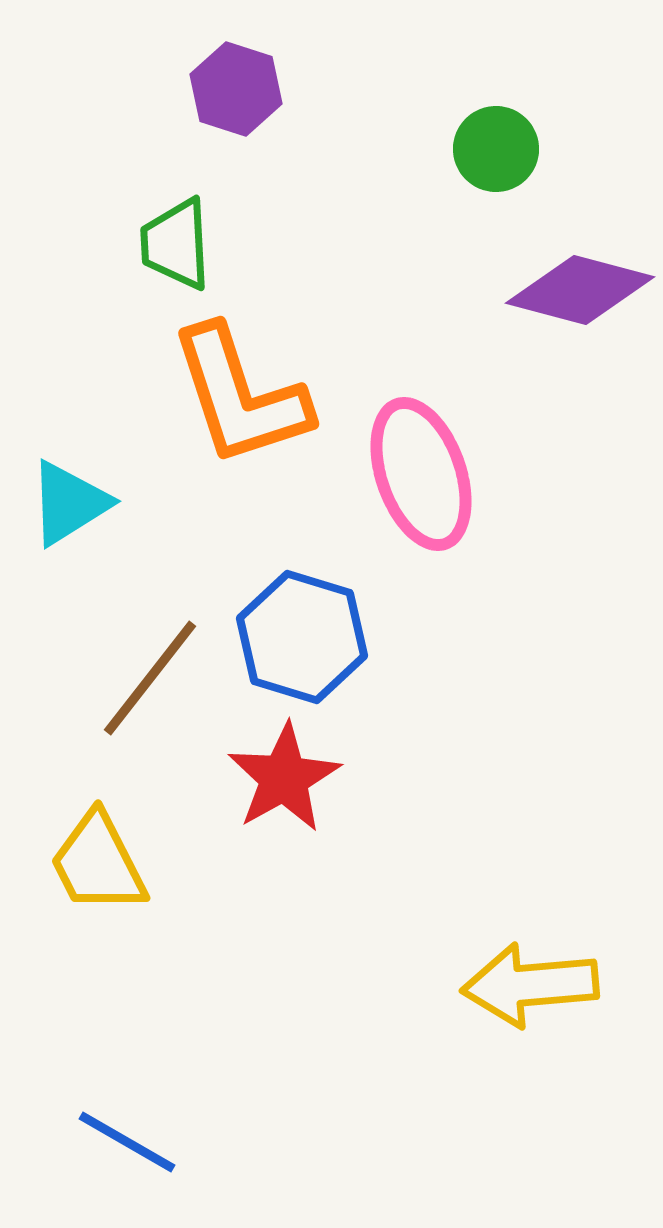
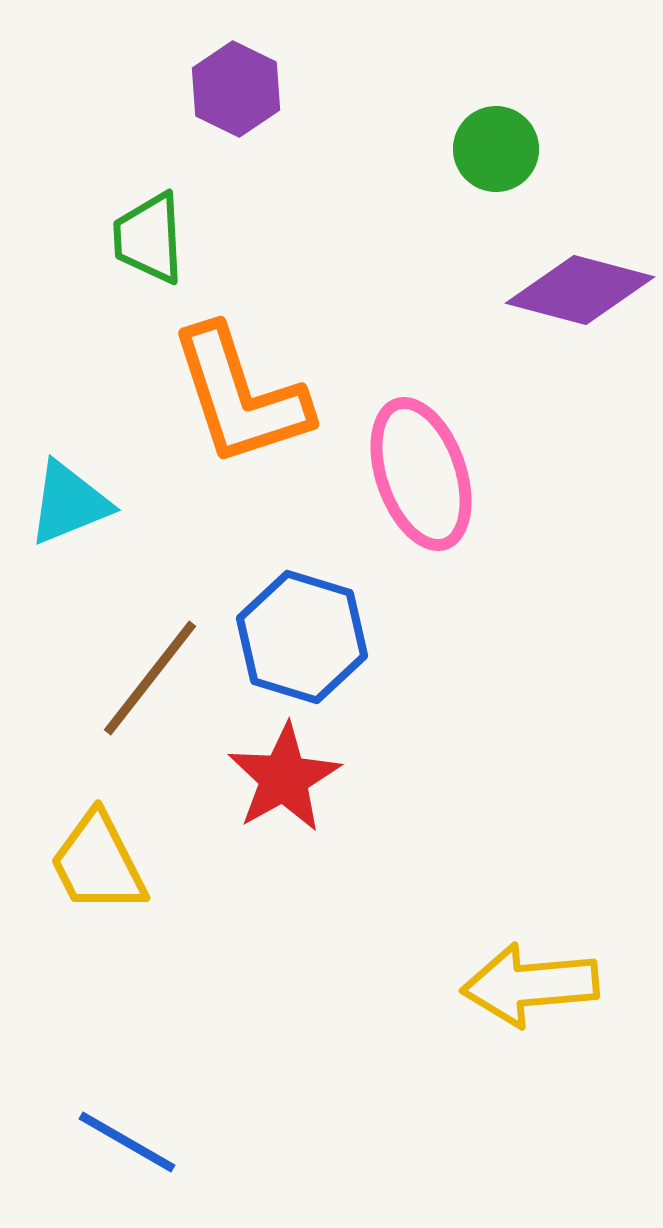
purple hexagon: rotated 8 degrees clockwise
green trapezoid: moved 27 px left, 6 px up
cyan triangle: rotated 10 degrees clockwise
